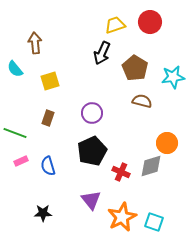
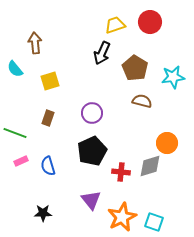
gray diamond: moved 1 px left
red cross: rotated 18 degrees counterclockwise
